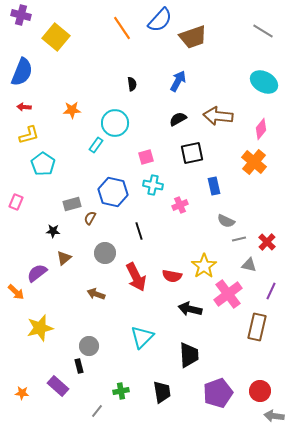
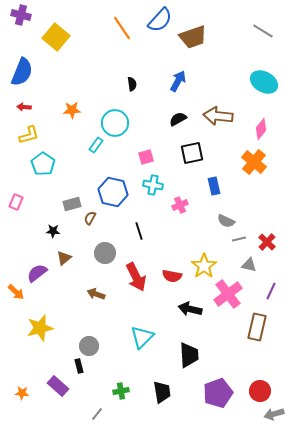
gray line at (97, 411): moved 3 px down
gray arrow at (274, 416): moved 2 px up; rotated 24 degrees counterclockwise
